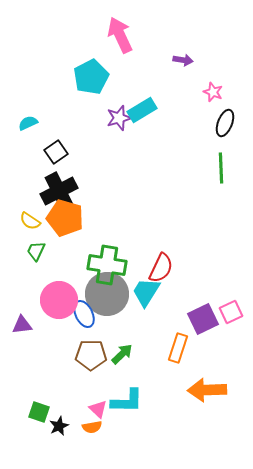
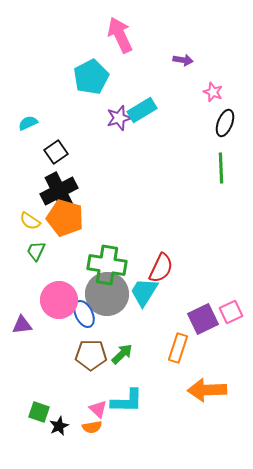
cyan trapezoid: moved 2 px left
